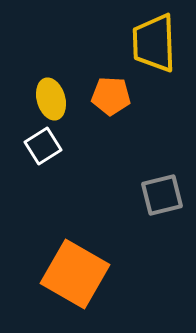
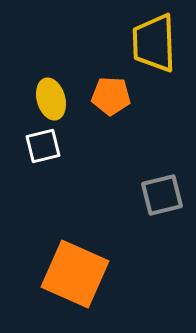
white square: rotated 18 degrees clockwise
orange square: rotated 6 degrees counterclockwise
